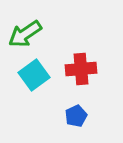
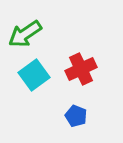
red cross: rotated 20 degrees counterclockwise
blue pentagon: rotated 25 degrees counterclockwise
